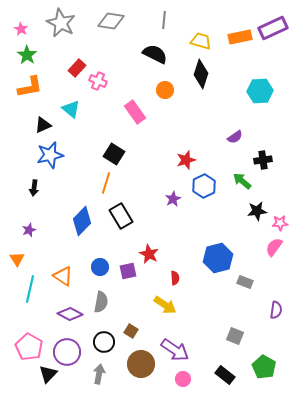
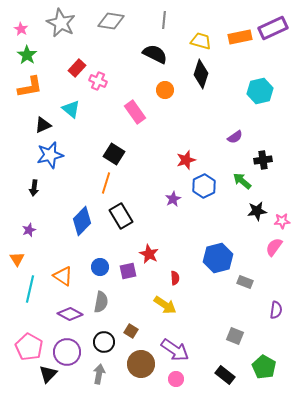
cyan hexagon at (260, 91): rotated 10 degrees counterclockwise
pink star at (280, 223): moved 2 px right, 2 px up
pink circle at (183, 379): moved 7 px left
